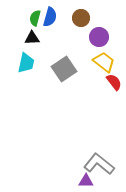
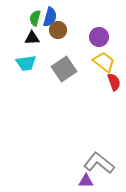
brown circle: moved 23 px left, 12 px down
cyan trapezoid: rotated 70 degrees clockwise
red semicircle: rotated 18 degrees clockwise
gray L-shape: moved 1 px up
